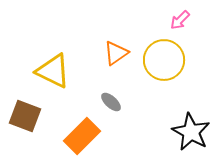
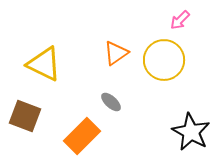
yellow triangle: moved 9 px left, 7 px up
